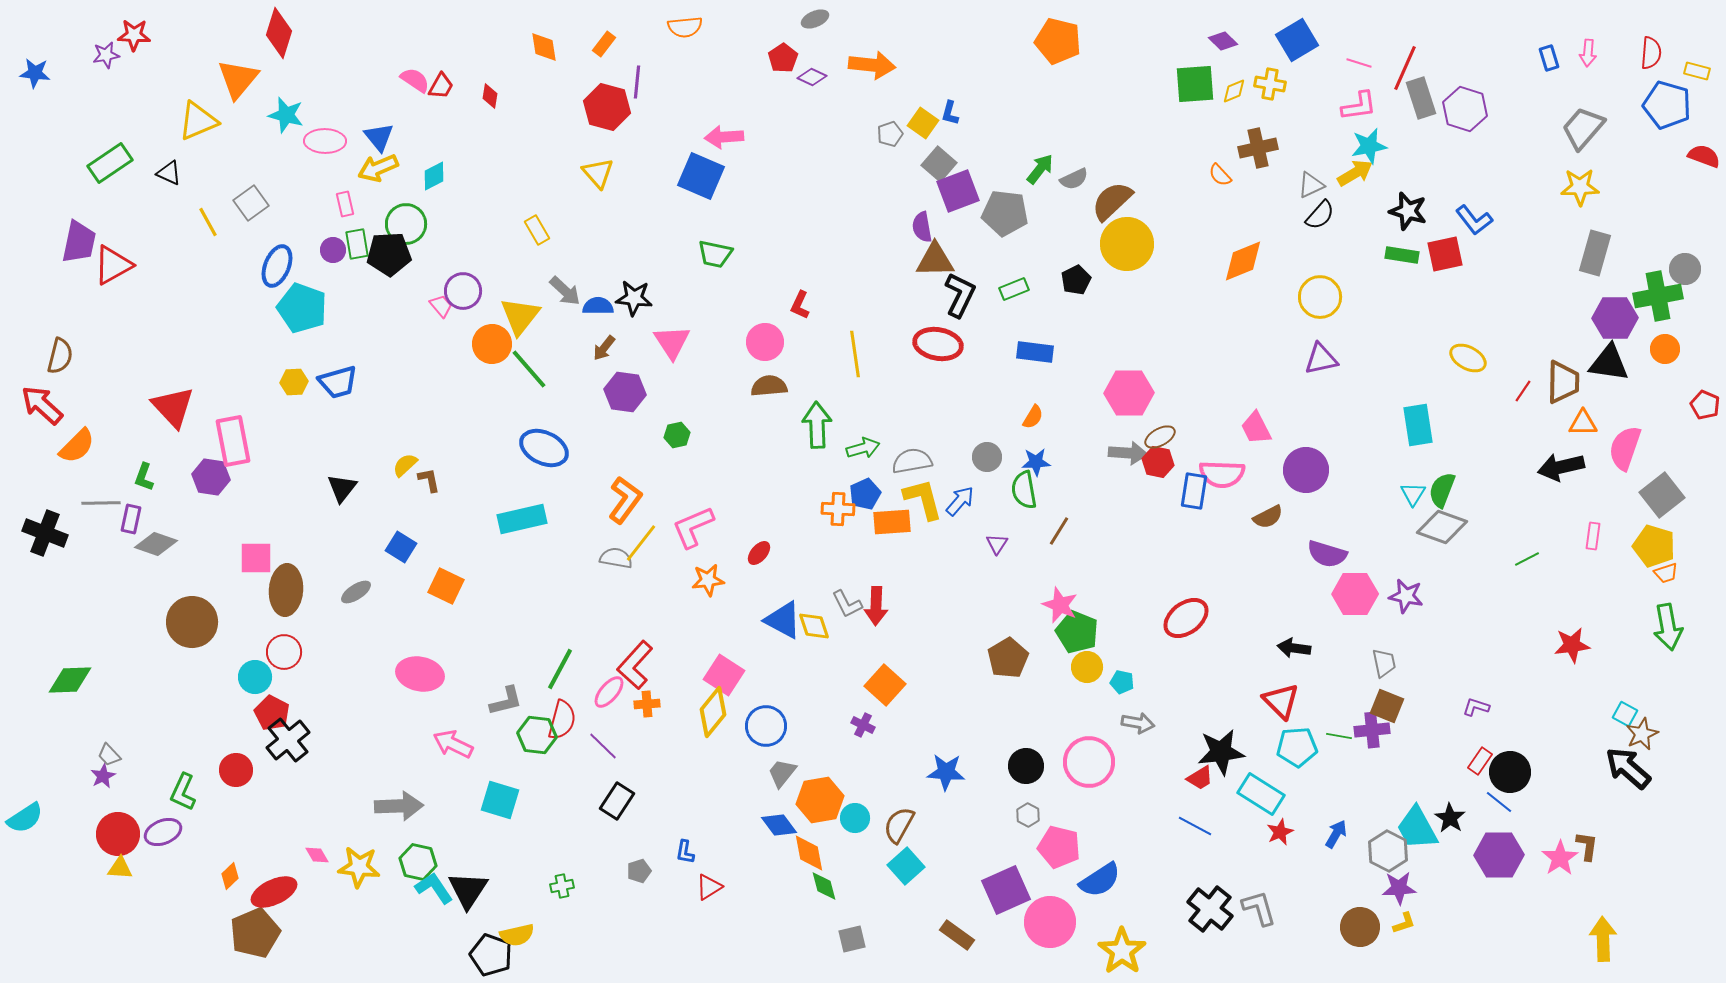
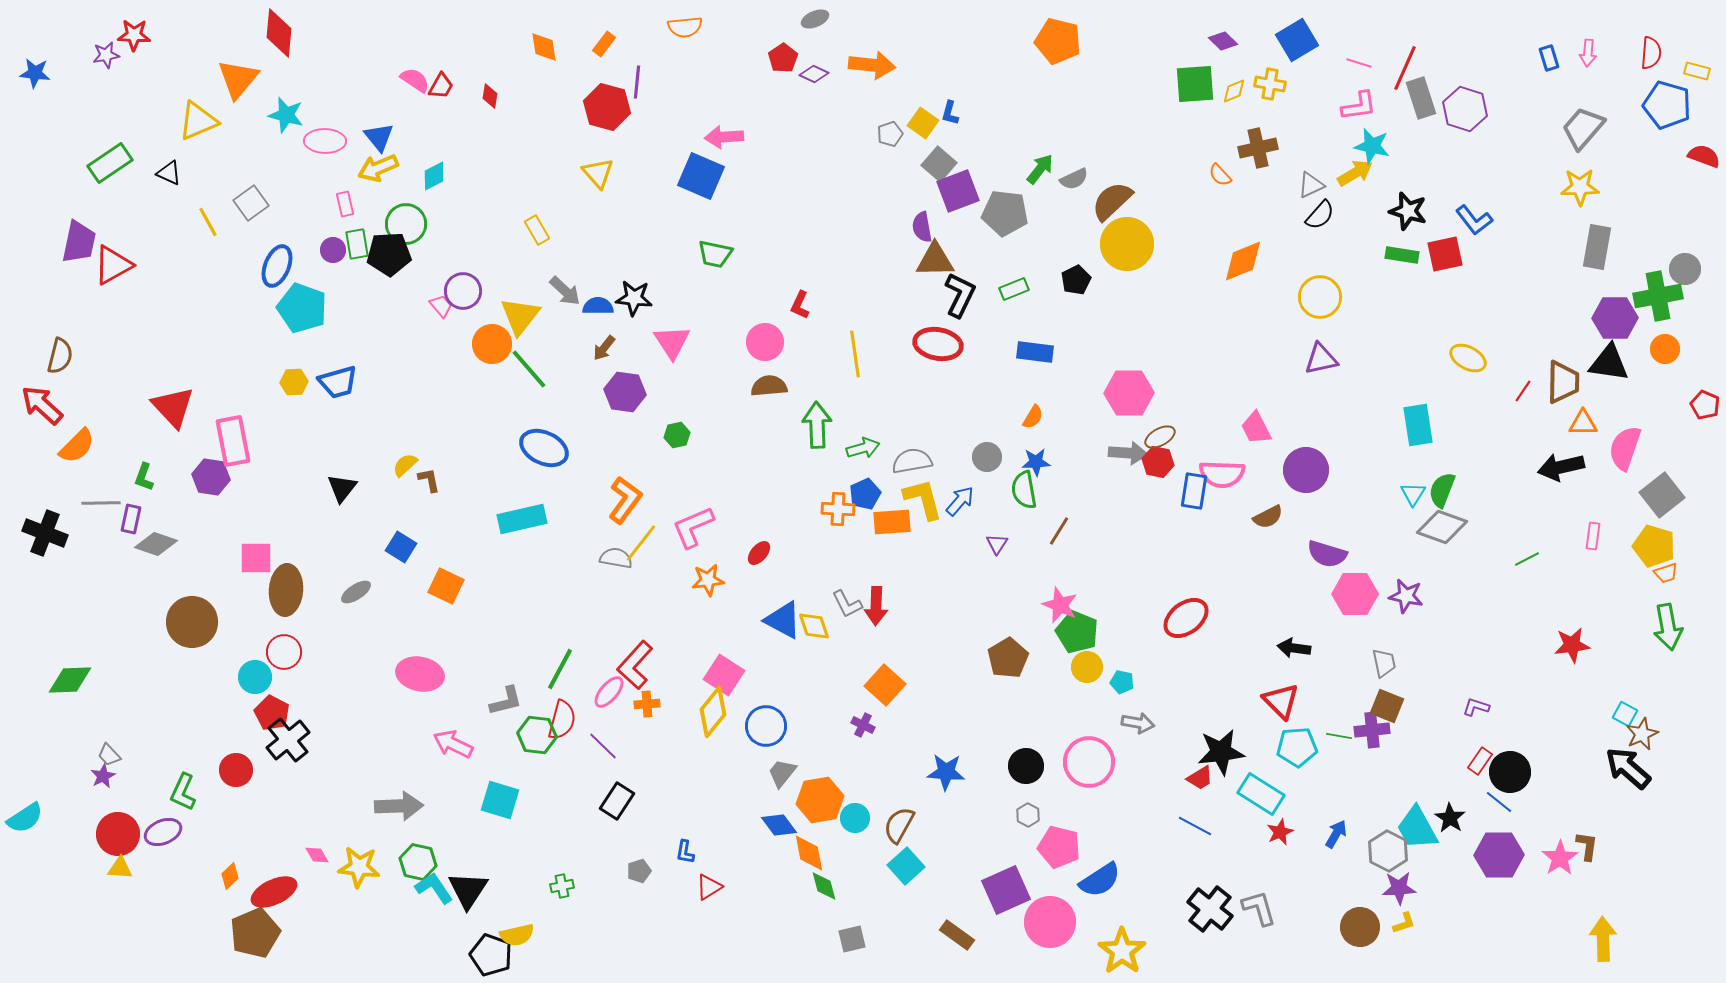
red diamond at (279, 33): rotated 12 degrees counterclockwise
purple diamond at (812, 77): moved 2 px right, 3 px up
cyan star at (1369, 146): moved 3 px right; rotated 24 degrees clockwise
gray rectangle at (1595, 253): moved 2 px right, 6 px up; rotated 6 degrees counterclockwise
